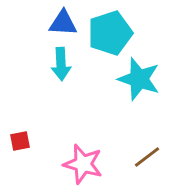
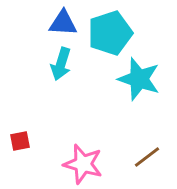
cyan arrow: rotated 20 degrees clockwise
